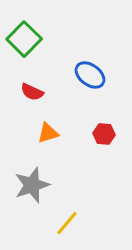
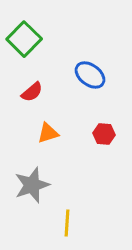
red semicircle: rotated 65 degrees counterclockwise
yellow line: rotated 36 degrees counterclockwise
